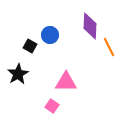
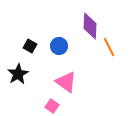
blue circle: moved 9 px right, 11 px down
pink triangle: rotated 35 degrees clockwise
